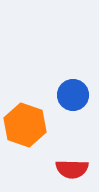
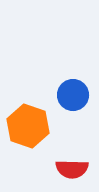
orange hexagon: moved 3 px right, 1 px down
